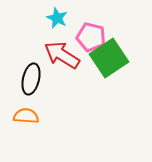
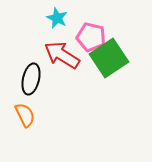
orange semicircle: moved 1 px left, 1 px up; rotated 60 degrees clockwise
